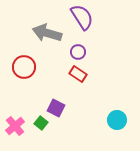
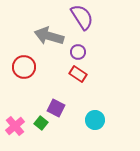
gray arrow: moved 2 px right, 3 px down
cyan circle: moved 22 px left
